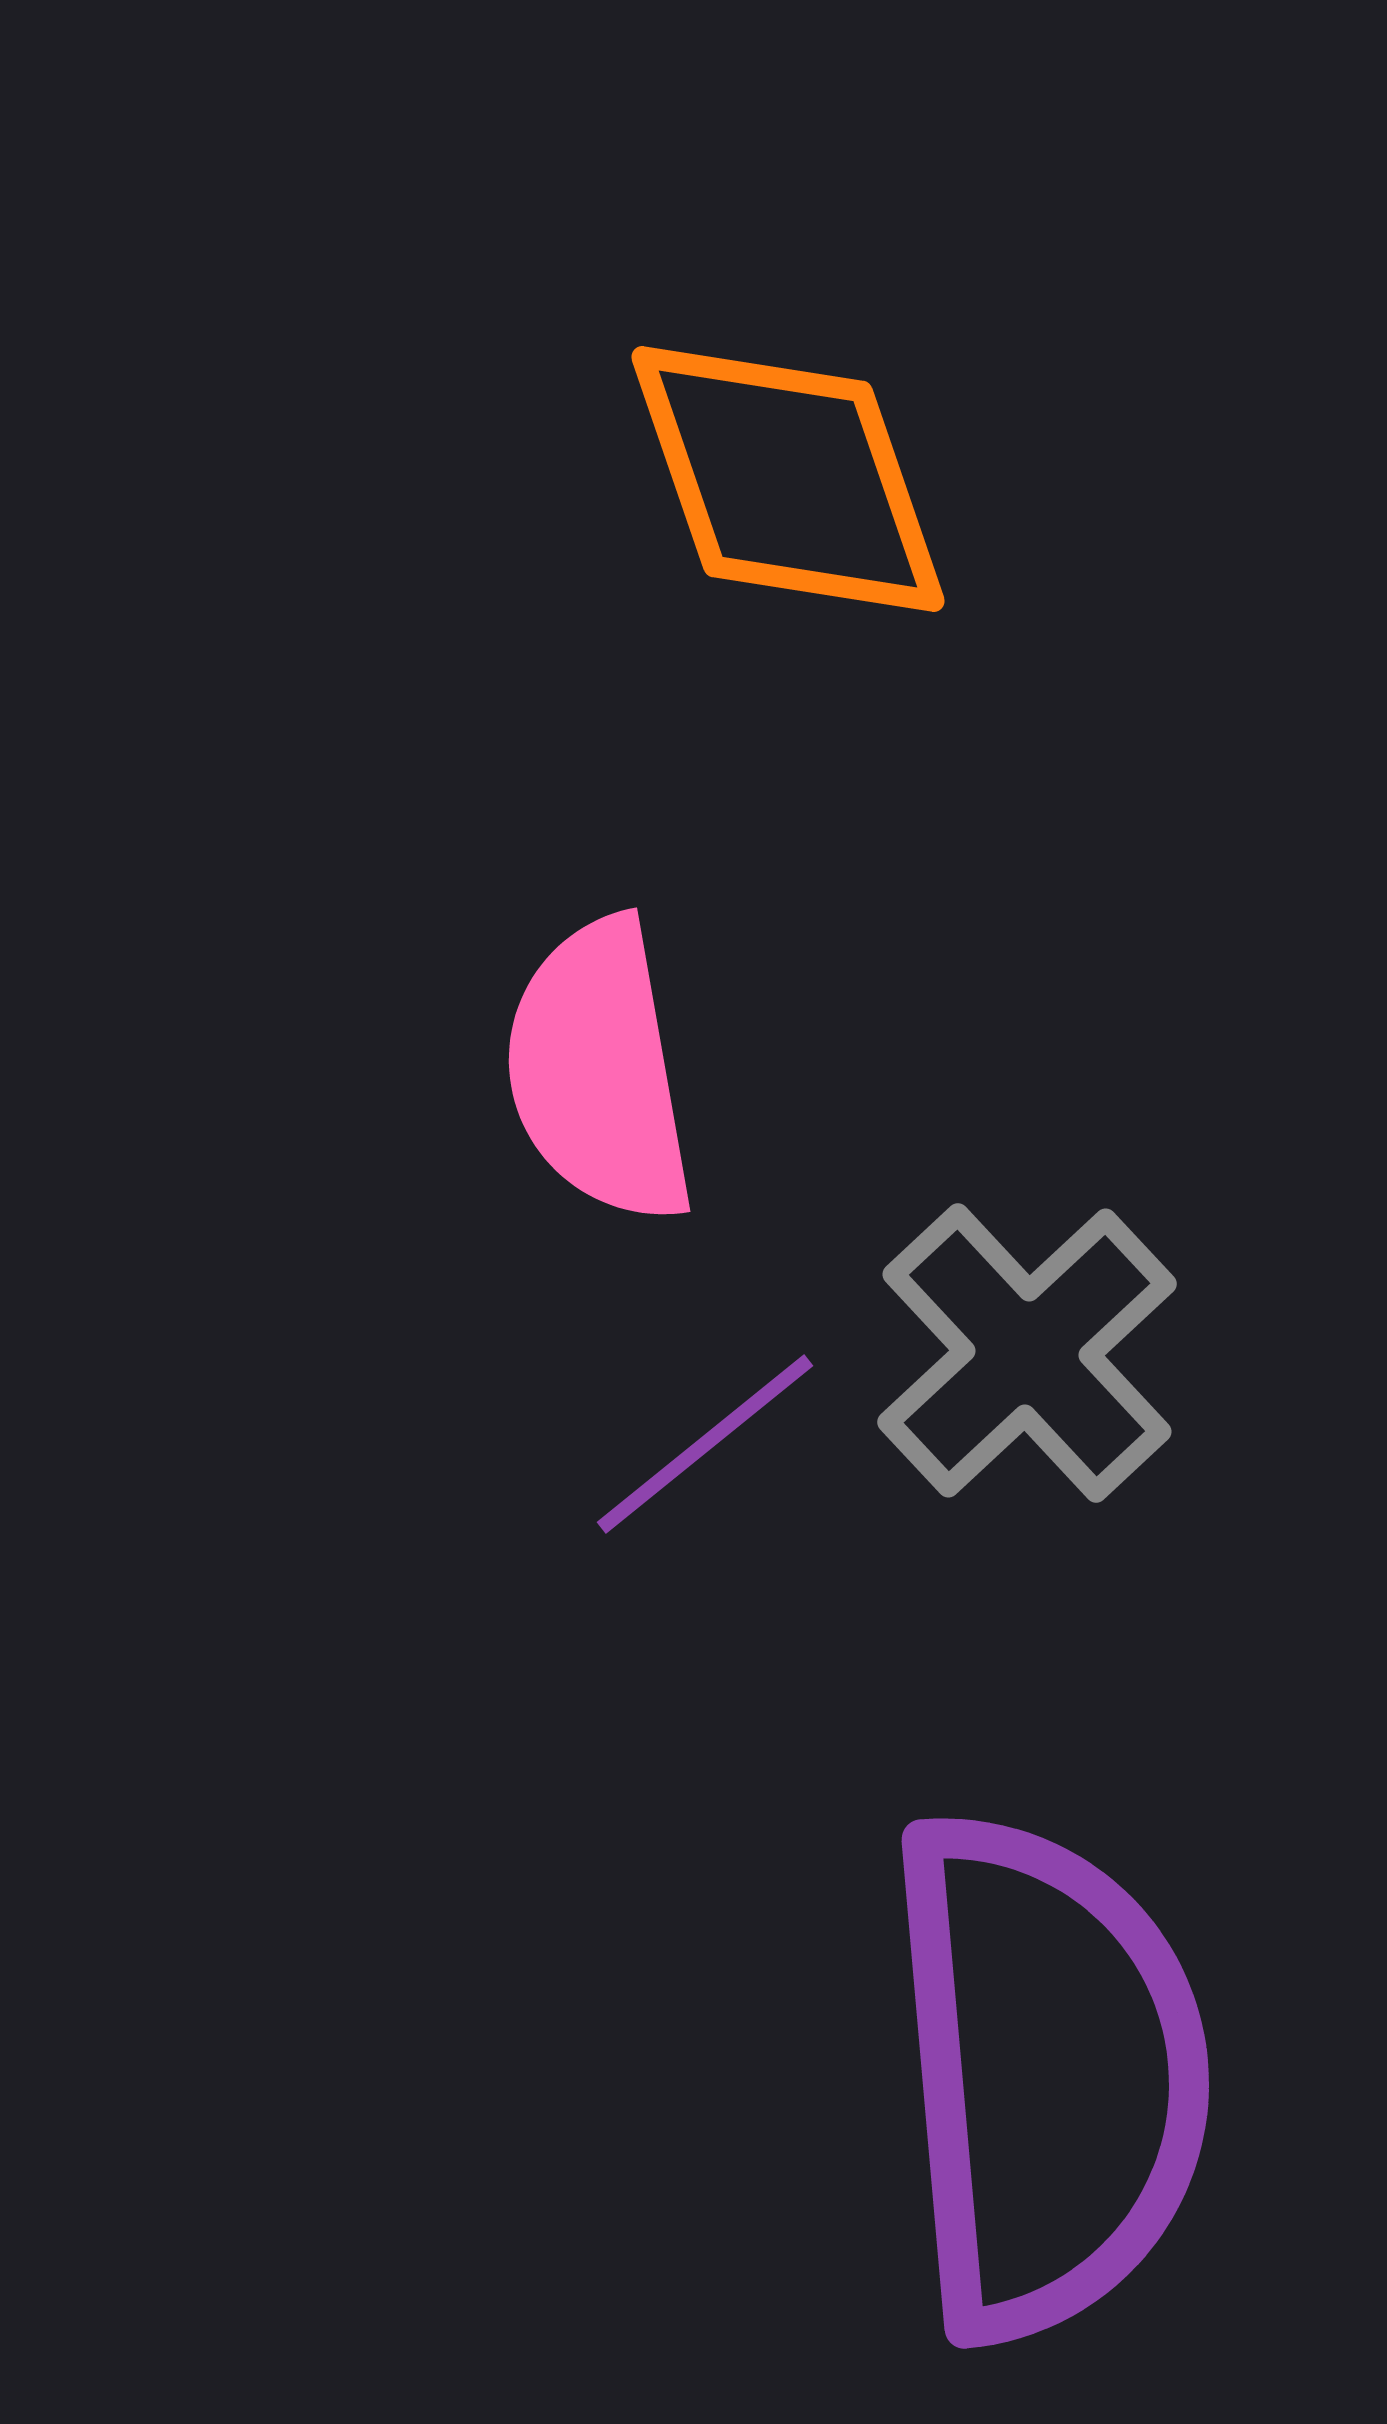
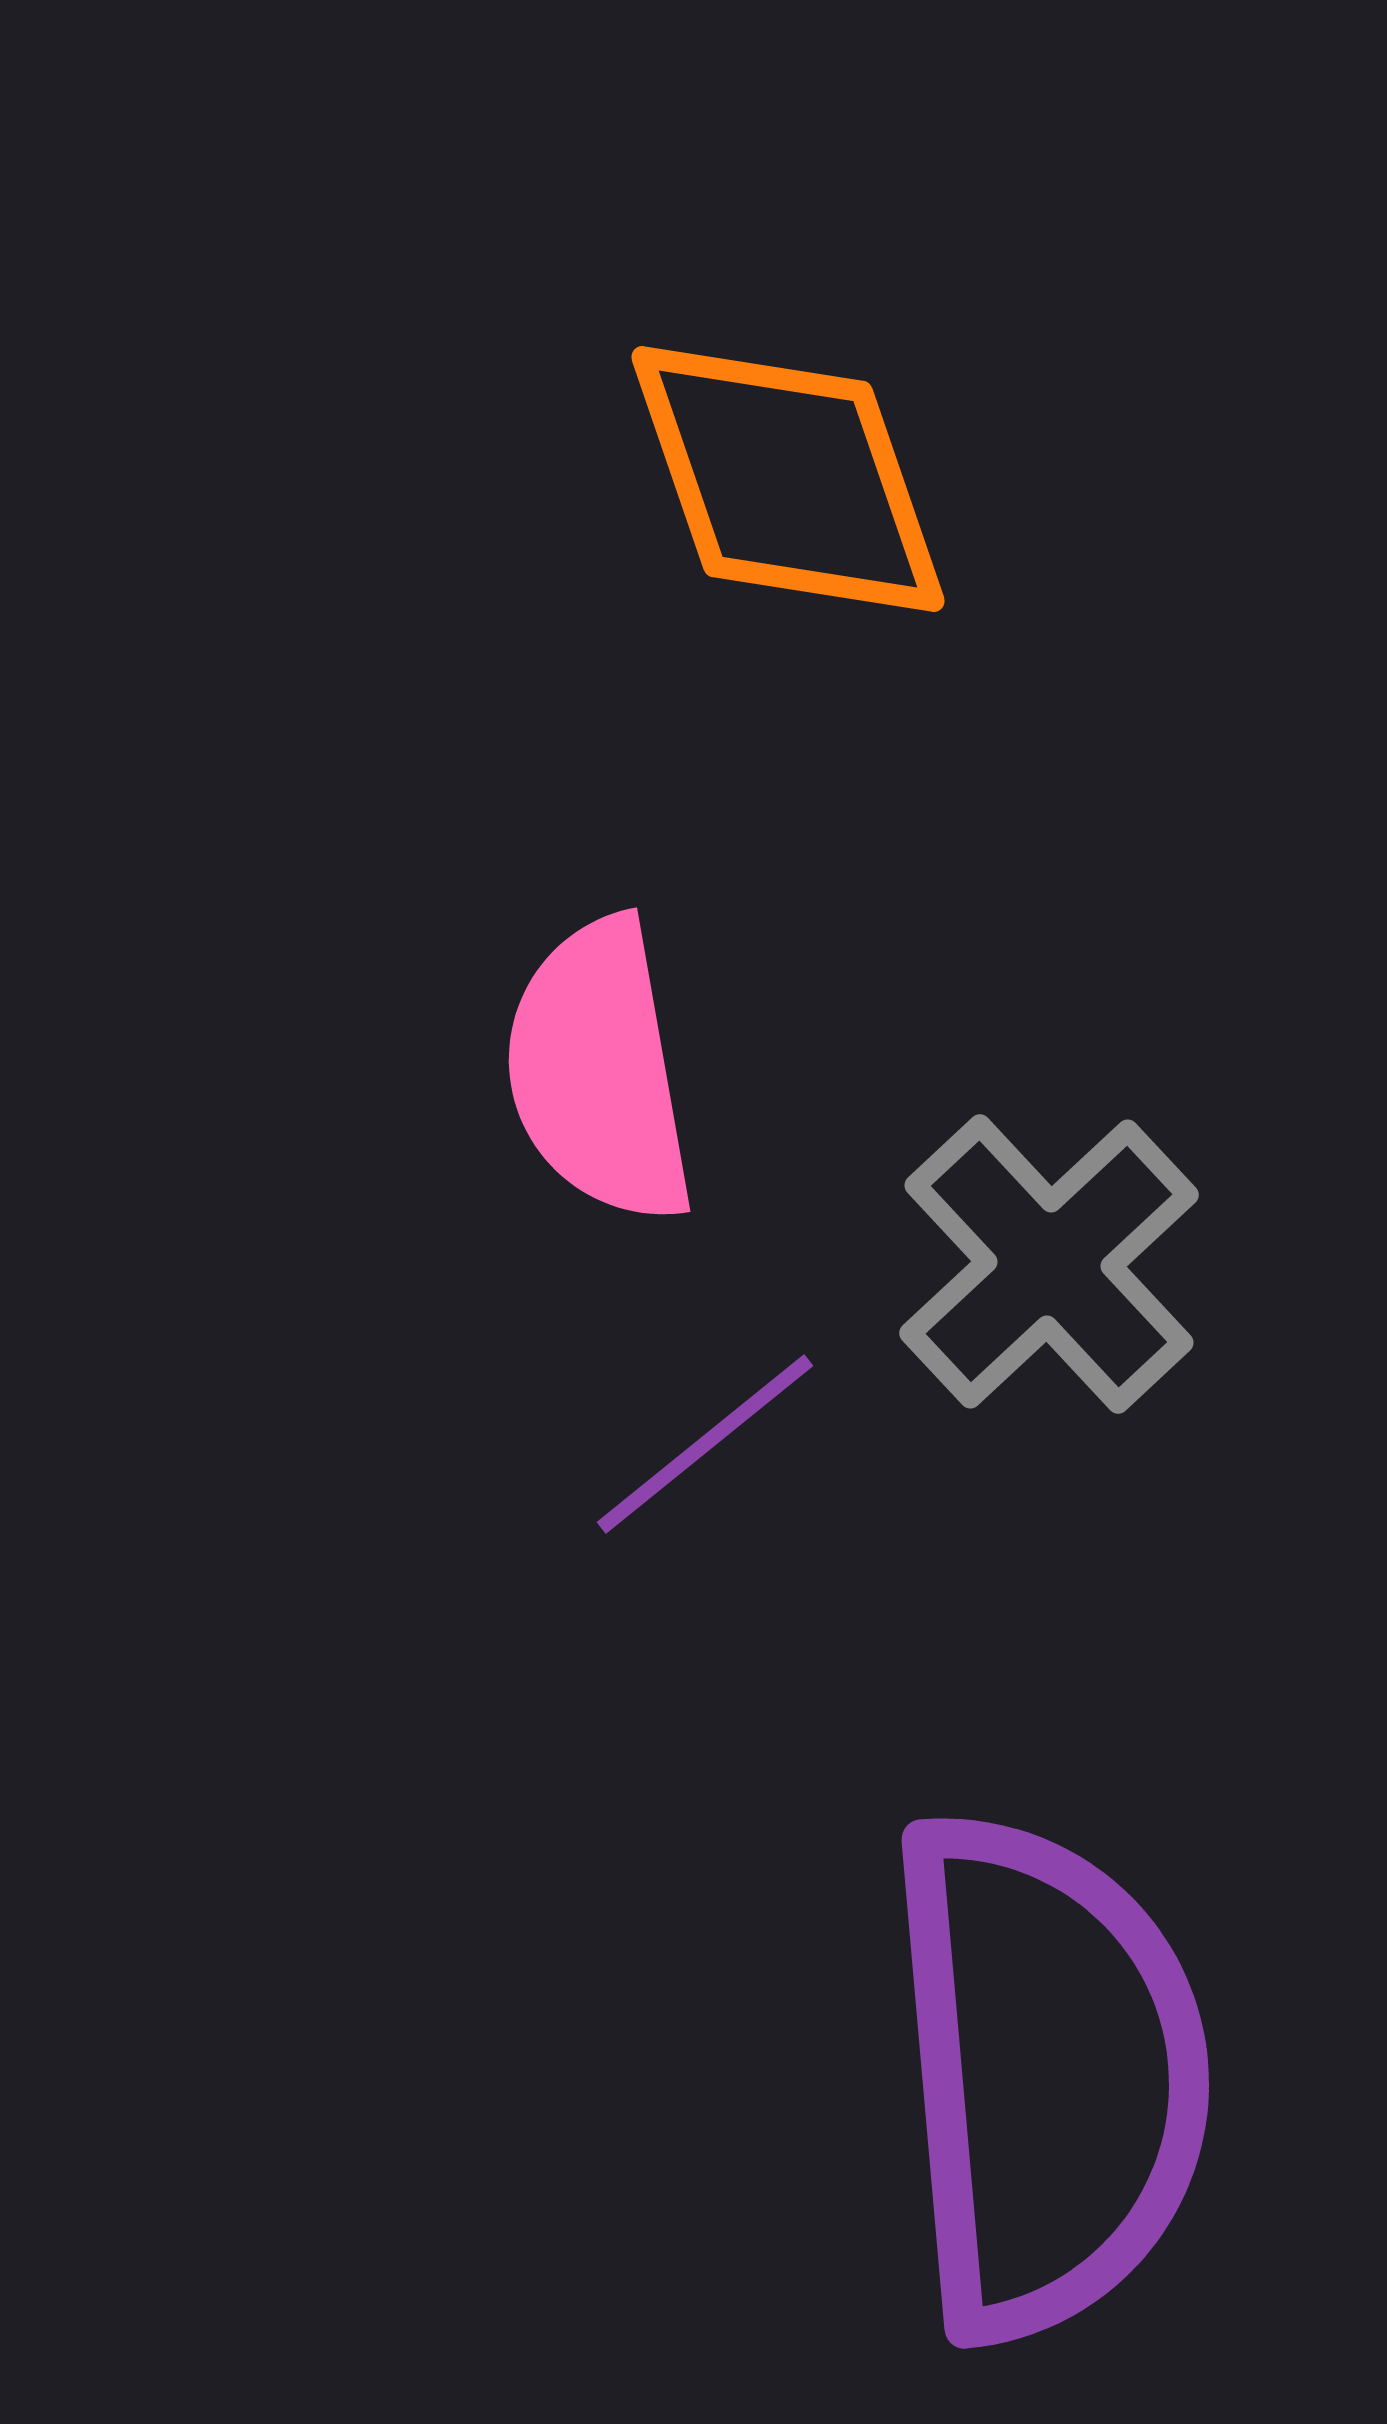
gray cross: moved 22 px right, 89 px up
